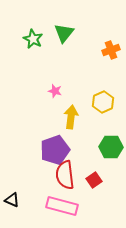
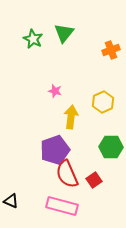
red semicircle: moved 2 px right, 1 px up; rotated 16 degrees counterclockwise
black triangle: moved 1 px left, 1 px down
